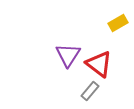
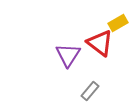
red triangle: moved 1 px right, 21 px up
